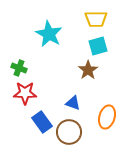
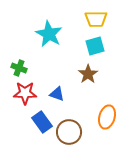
cyan square: moved 3 px left
brown star: moved 4 px down
blue triangle: moved 16 px left, 9 px up
